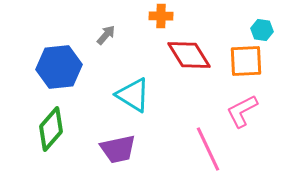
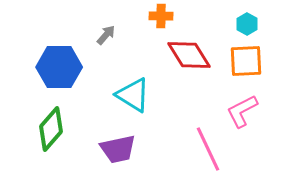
cyan hexagon: moved 15 px left, 6 px up; rotated 20 degrees clockwise
blue hexagon: rotated 6 degrees clockwise
